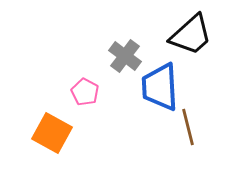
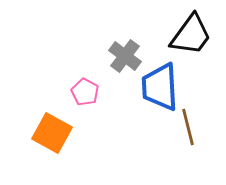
black trapezoid: rotated 12 degrees counterclockwise
